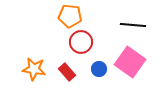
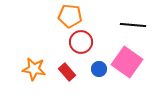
pink square: moved 3 px left
